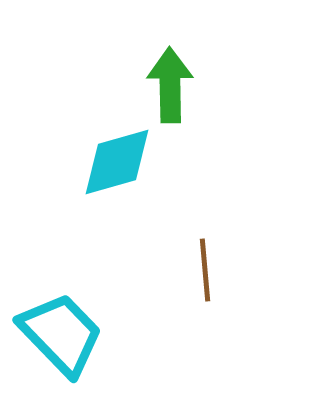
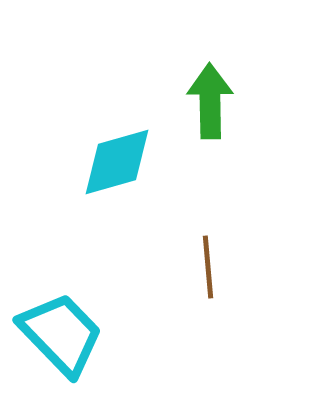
green arrow: moved 40 px right, 16 px down
brown line: moved 3 px right, 3 px up
